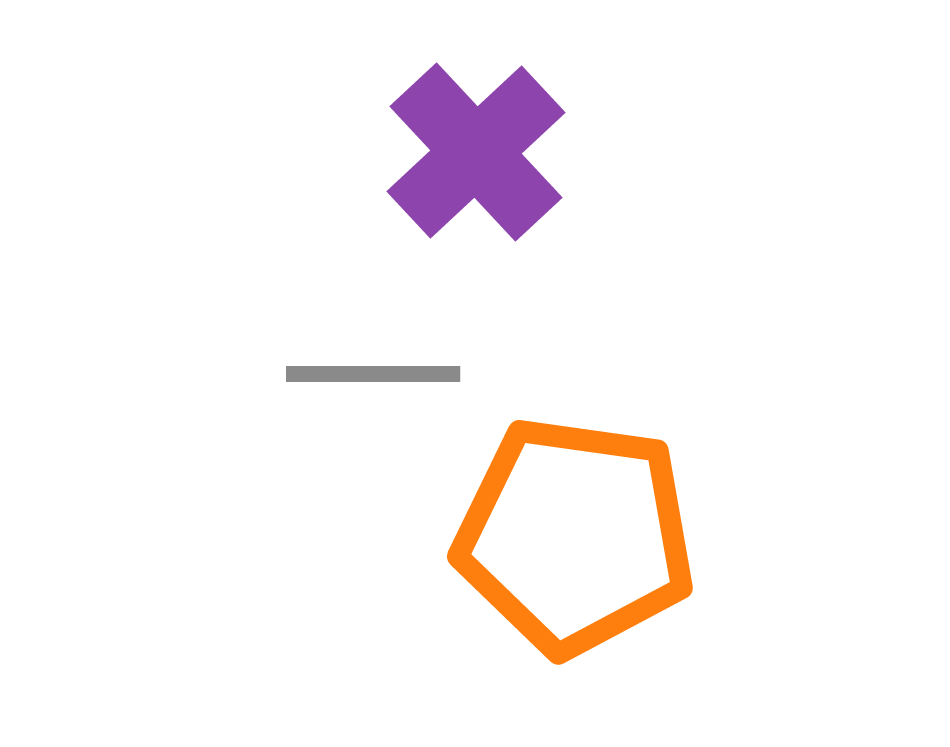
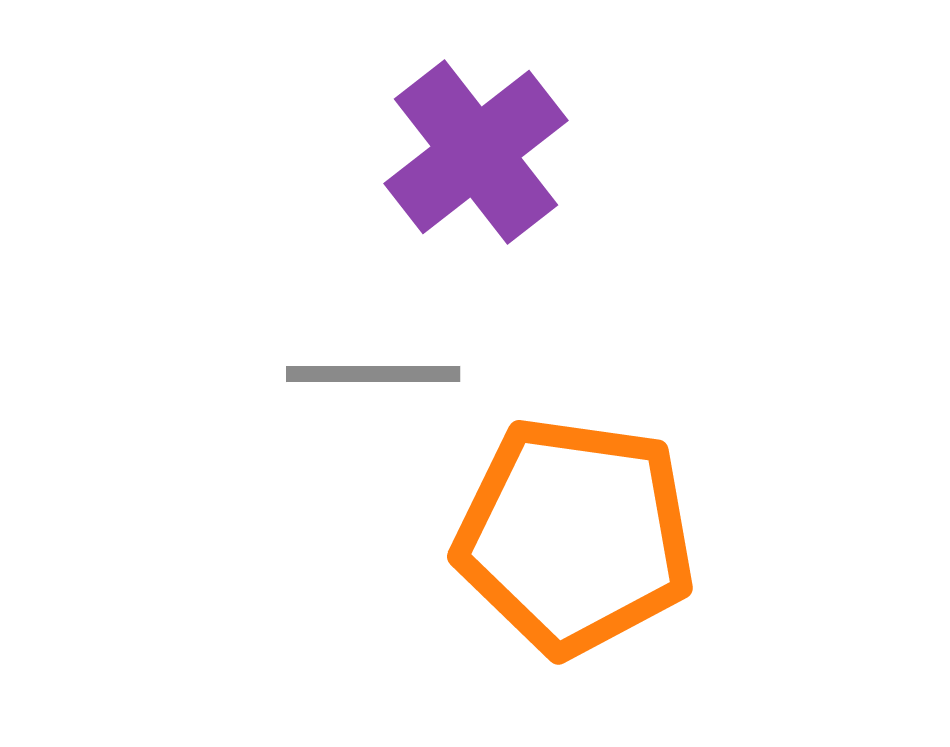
purple cross: rotated 5 degrees clockwise
